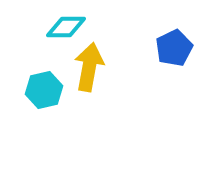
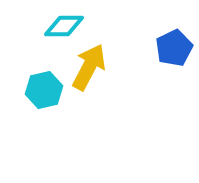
cyan diamond: moved 2 px left, 1 px up
yellow arrow: rotated 18 degrees clockwise
